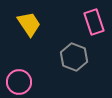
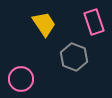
yellow trapezoid: moved 15 px right
pink circle: moved 2 px right, 3 px up
